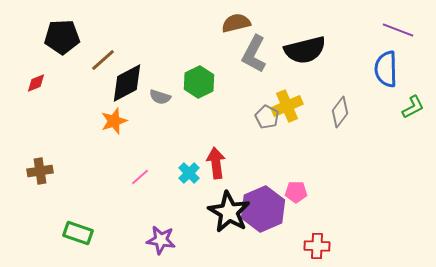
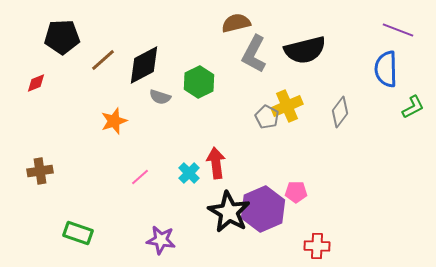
black diamond: moved 17 px right, 18 px up
